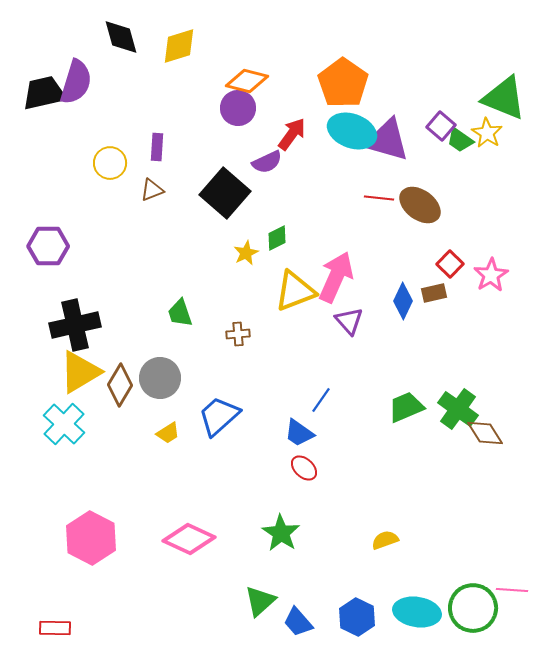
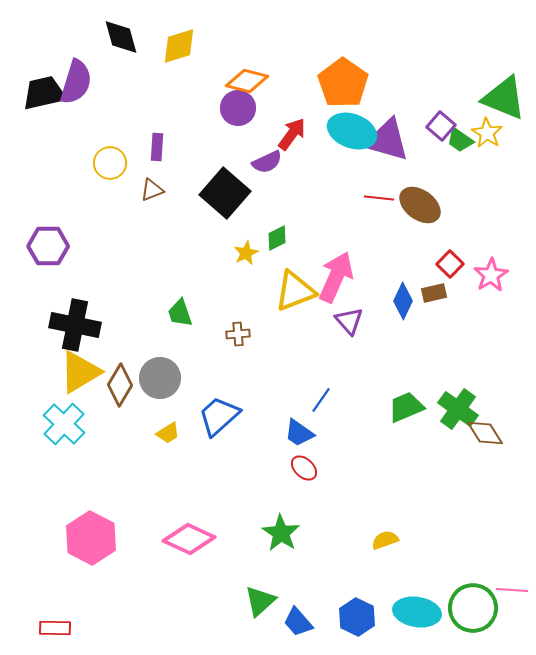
black cross at (75, 325): rotated 24 degrees clockwise
